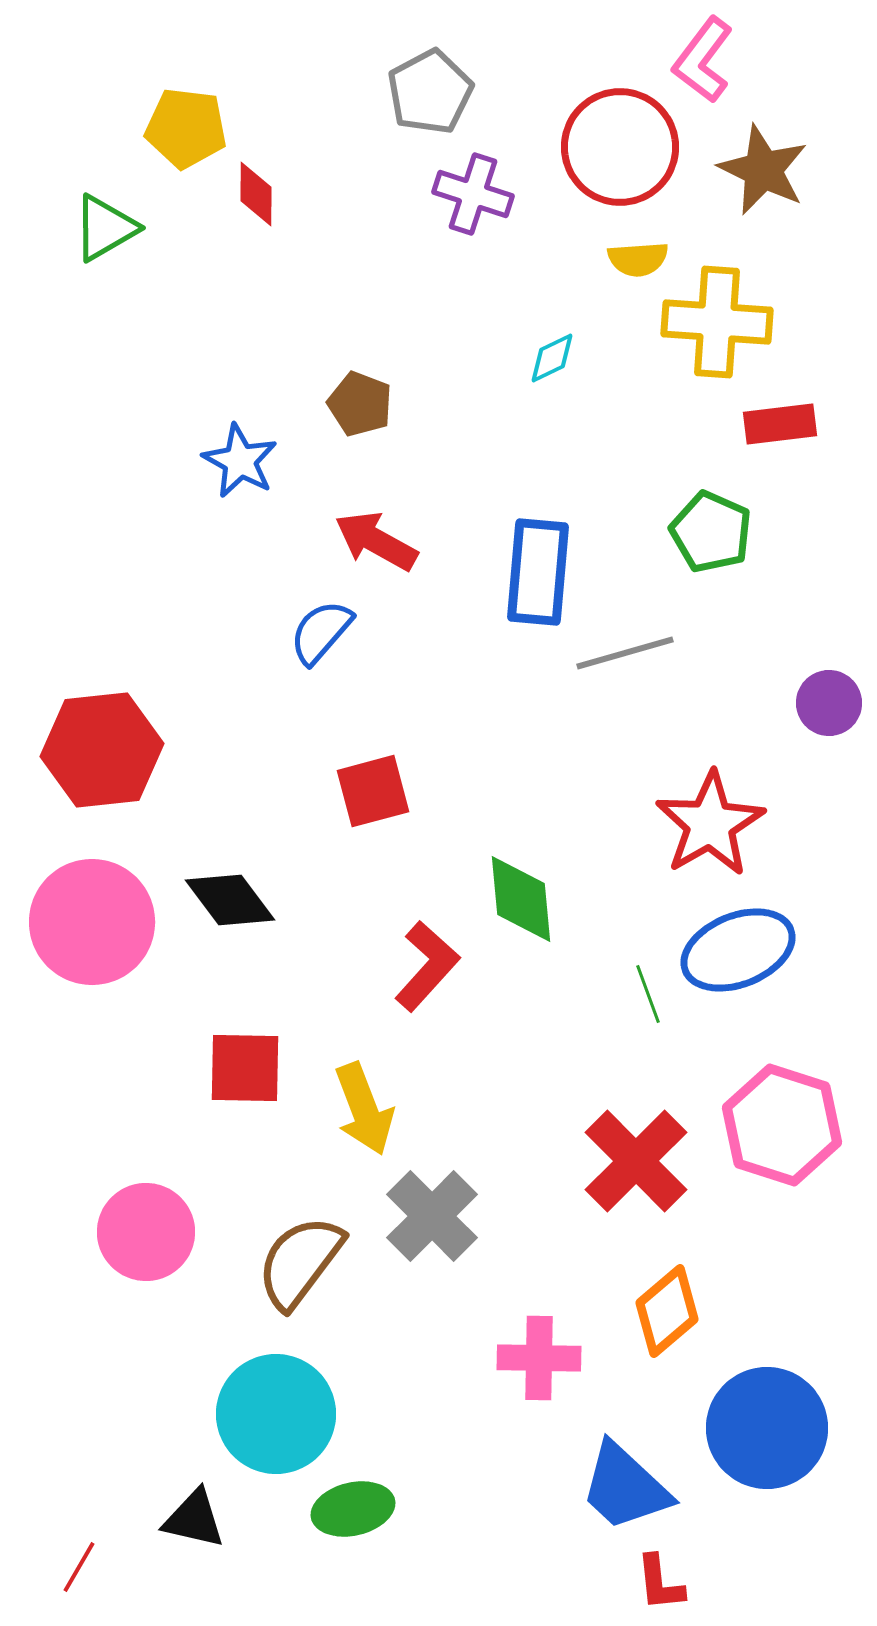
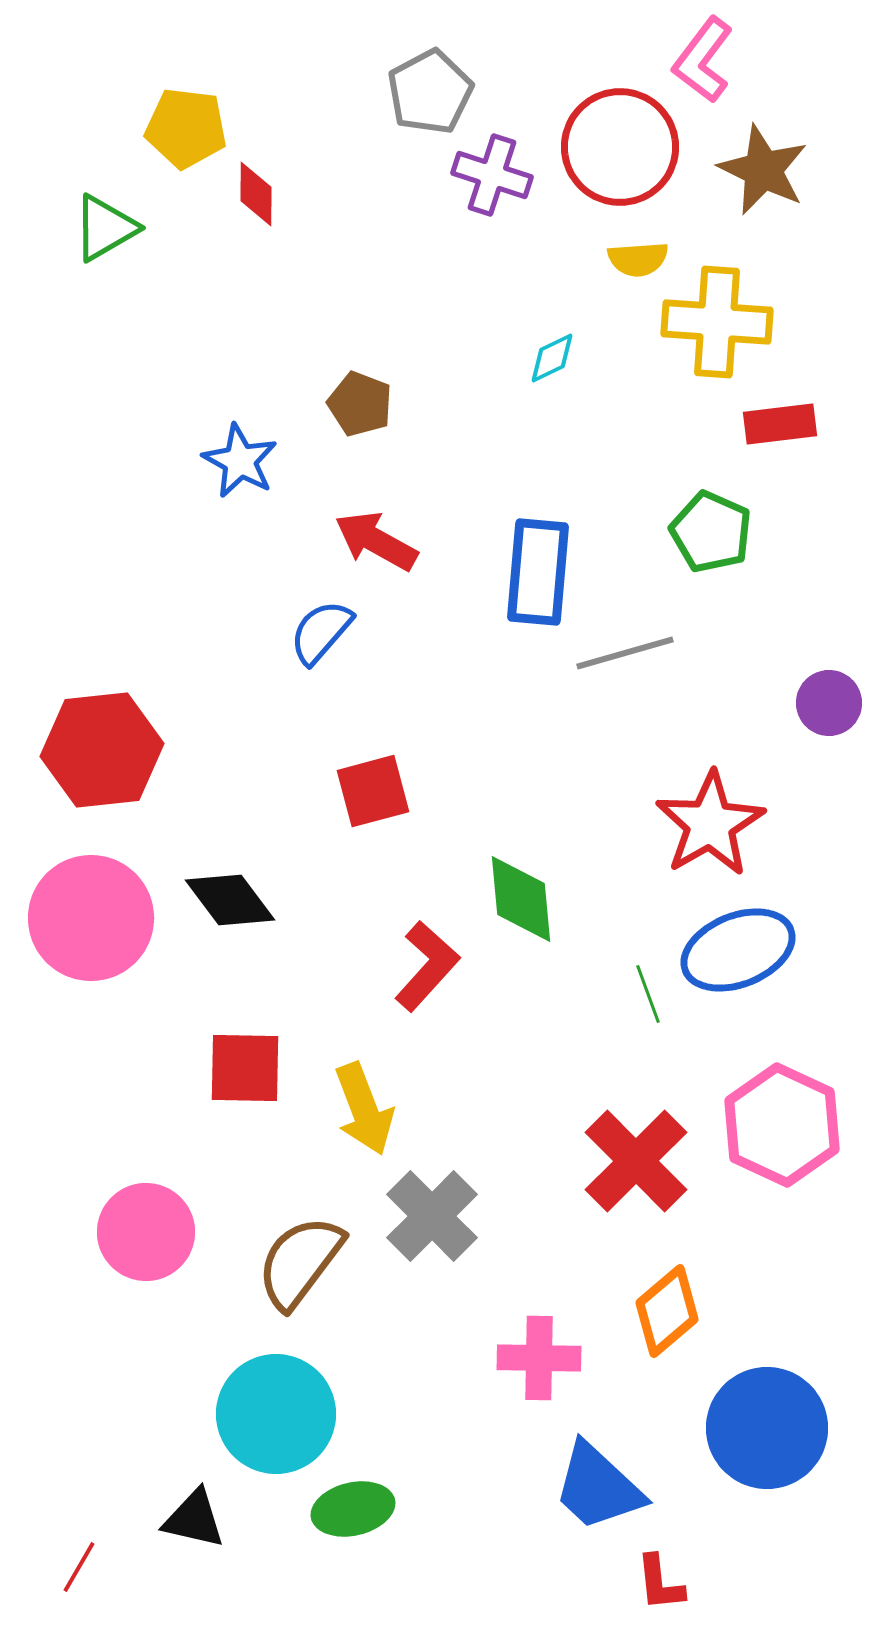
purple cross at (473, 194): moved 19 px right, 19 px up
pink circle at (92, 922): moved 1 px left, 4 px up
pink hexagon at (782, 1125): rotated 7 degrees clockwise
blue trapezoid at (625, 1487): moved 27 px left
